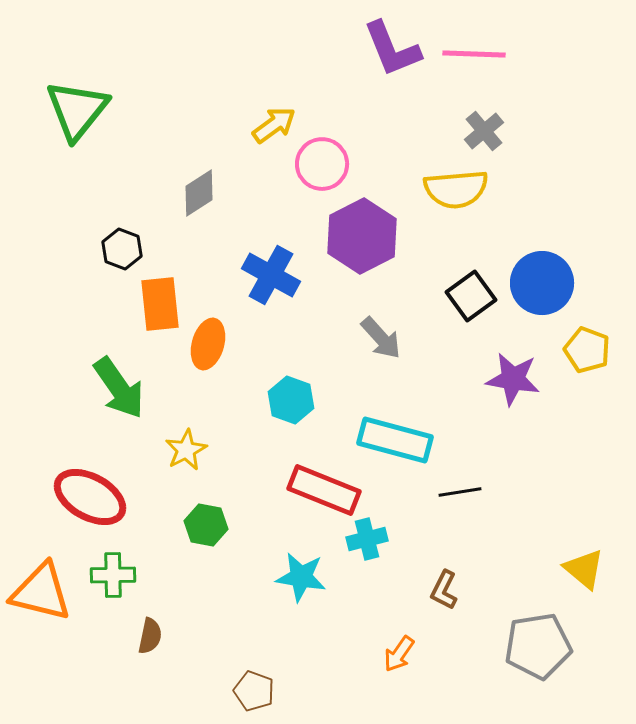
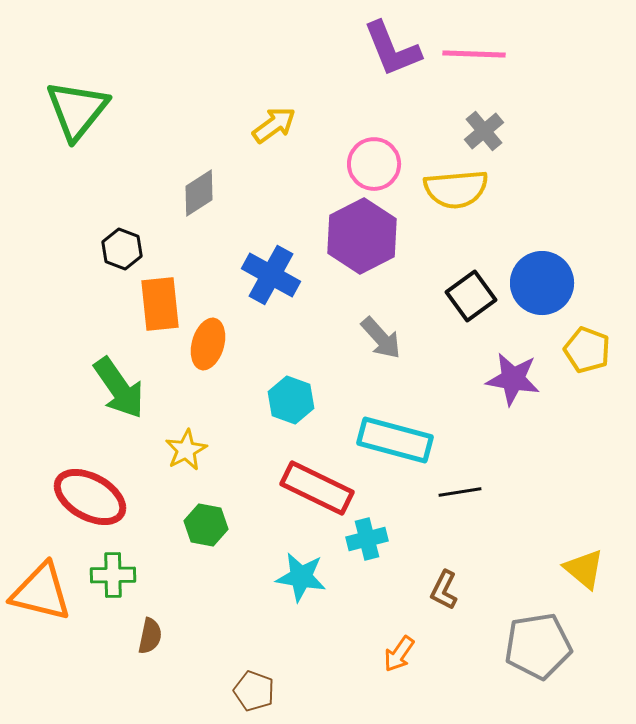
pink circle: moved 52 px right
red rectangle: moved 7 px left, 2 px up; rotated 4 degrees clockwise
